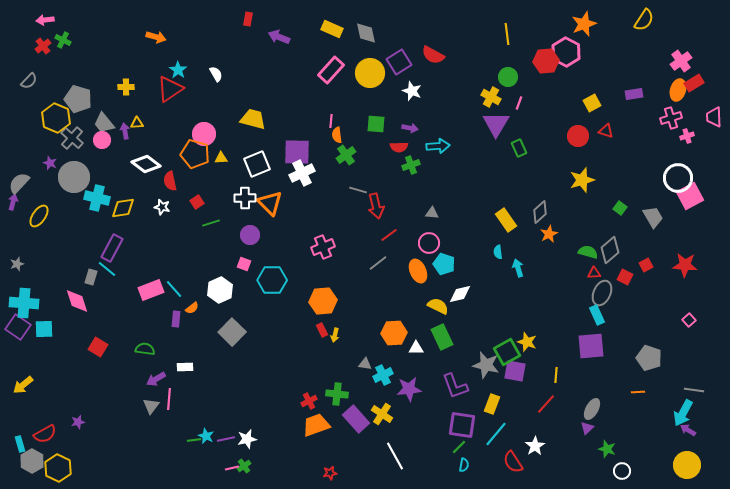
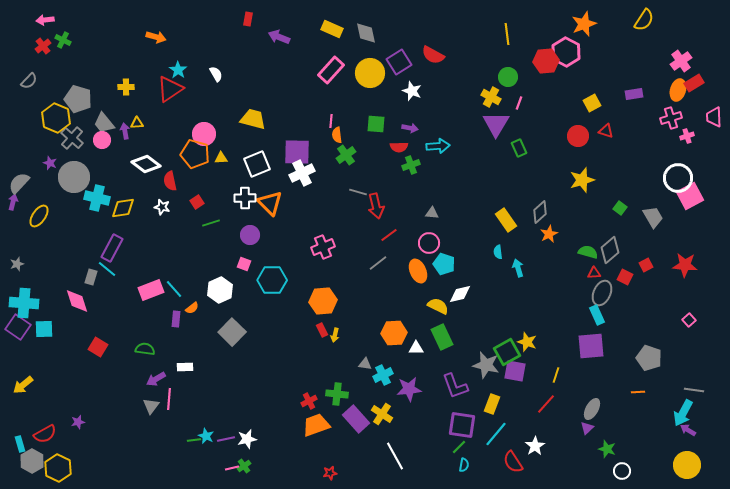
gray line at (358, 190): moved 2 px down
yellow line at (556, 375): rotated 14 degrees clockwise
